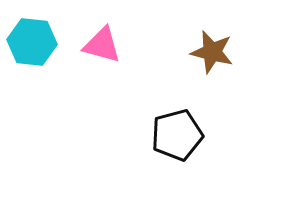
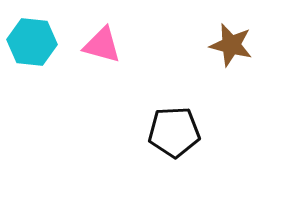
brown star: moved 19 px right, 7 px up
black pentagon: moved 3 px left, 3 px up; rotated 12 degrees clockwise
